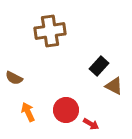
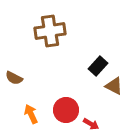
black rectangle: moved 1 px left
orange arrow: moved 3 px right, 2 px down
